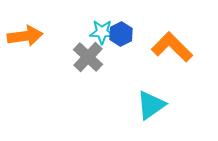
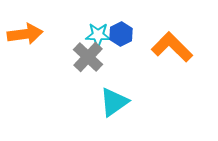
cyan star: moved 4 px left, 3 px down
orange arrow: moved 2 px up
cyan triangle: moved 37 px left, 3 px up
